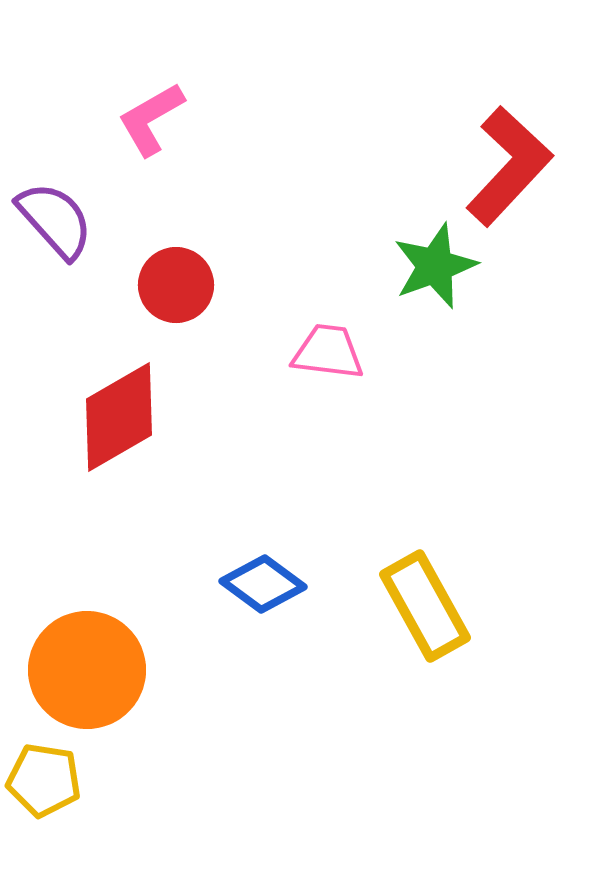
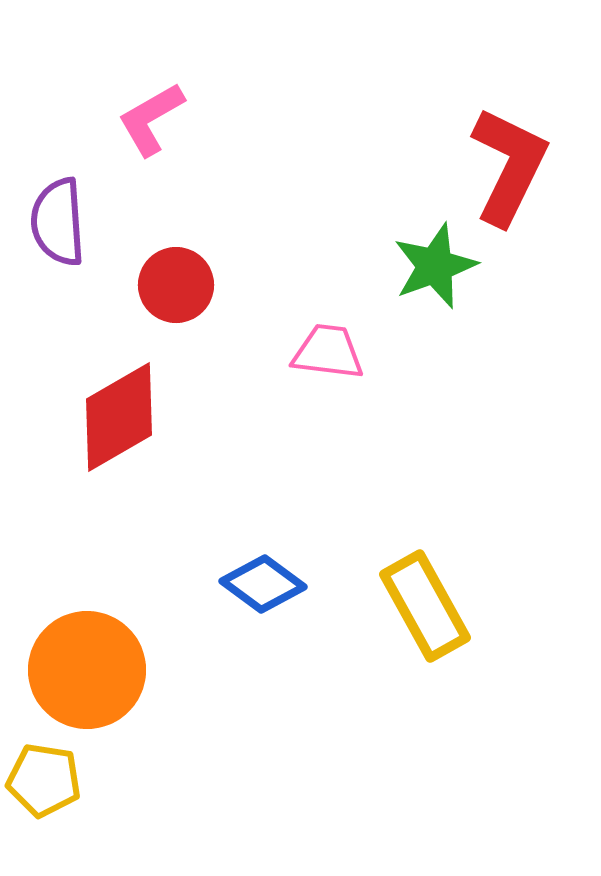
red L-shape: rotated 17 degrees counterclockwise
purple semicircle: moved 3 px right, 2 px down; rotated 142 degrees counterclockwise
